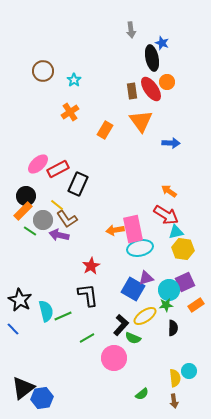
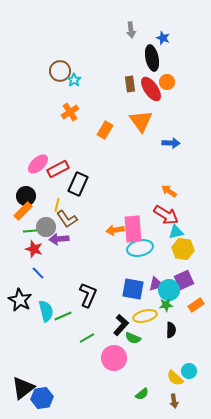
blue star at (162, 43): moved 1 px right, 5 px up
brown circle at (43, 71): moved 17 px right
brown rectangle at (132, 91): moved 2 px left, 7 px up
yellow line at (57, 205): rotated 64 degrees clockwise
gray circle at (43, 220): moved 3 px right, 7 px down
pink rectangle at (133, 229): rotated 8 degrees clockwise
green line at (30, 231): rotated 40 degrees counterclockwise
purple arrow at (59, 235): moved 4 px down; rotated 18 degrees counterclockwise
red star at (91, 266): moved 57 px left, 17 px up; rotated 24 degrees counterclockwise
purple triangle at (146, 278): moved 10 px right, 6 px down
purple square at (185, 282): moved 1 px left, 2 px up
blue square at (133, 289): rotated 20 degrees counterclockwise
black L-shape at (88, 295): rotated 30 degrees clockwise
yellow ellipse at (145, 316): rotated 20 degrees clockwise
black semicircle at (173, 328): moved 2 px left, 2 px down
blue line at (13, 329): moved 25 px right, 56 px up
yellow semicircle at (175, 378): rotated 138 degrees clockwise
